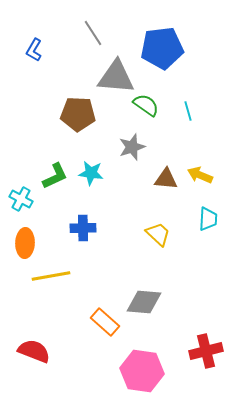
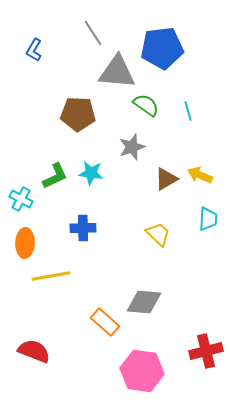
gray triangle: moved 1 px right, 5 px up
brown triangle: rotated 35 degrees counterclockwise
